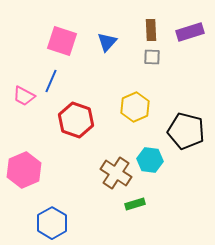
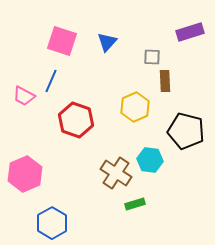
brown rectangle: moved 14 px right, 51 px down
pink hexagon: moved 1 px right, 4 px down
